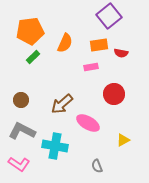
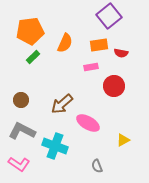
red circle: moved 8 px up
cyan cross: rotated 10 degrees clockwise
